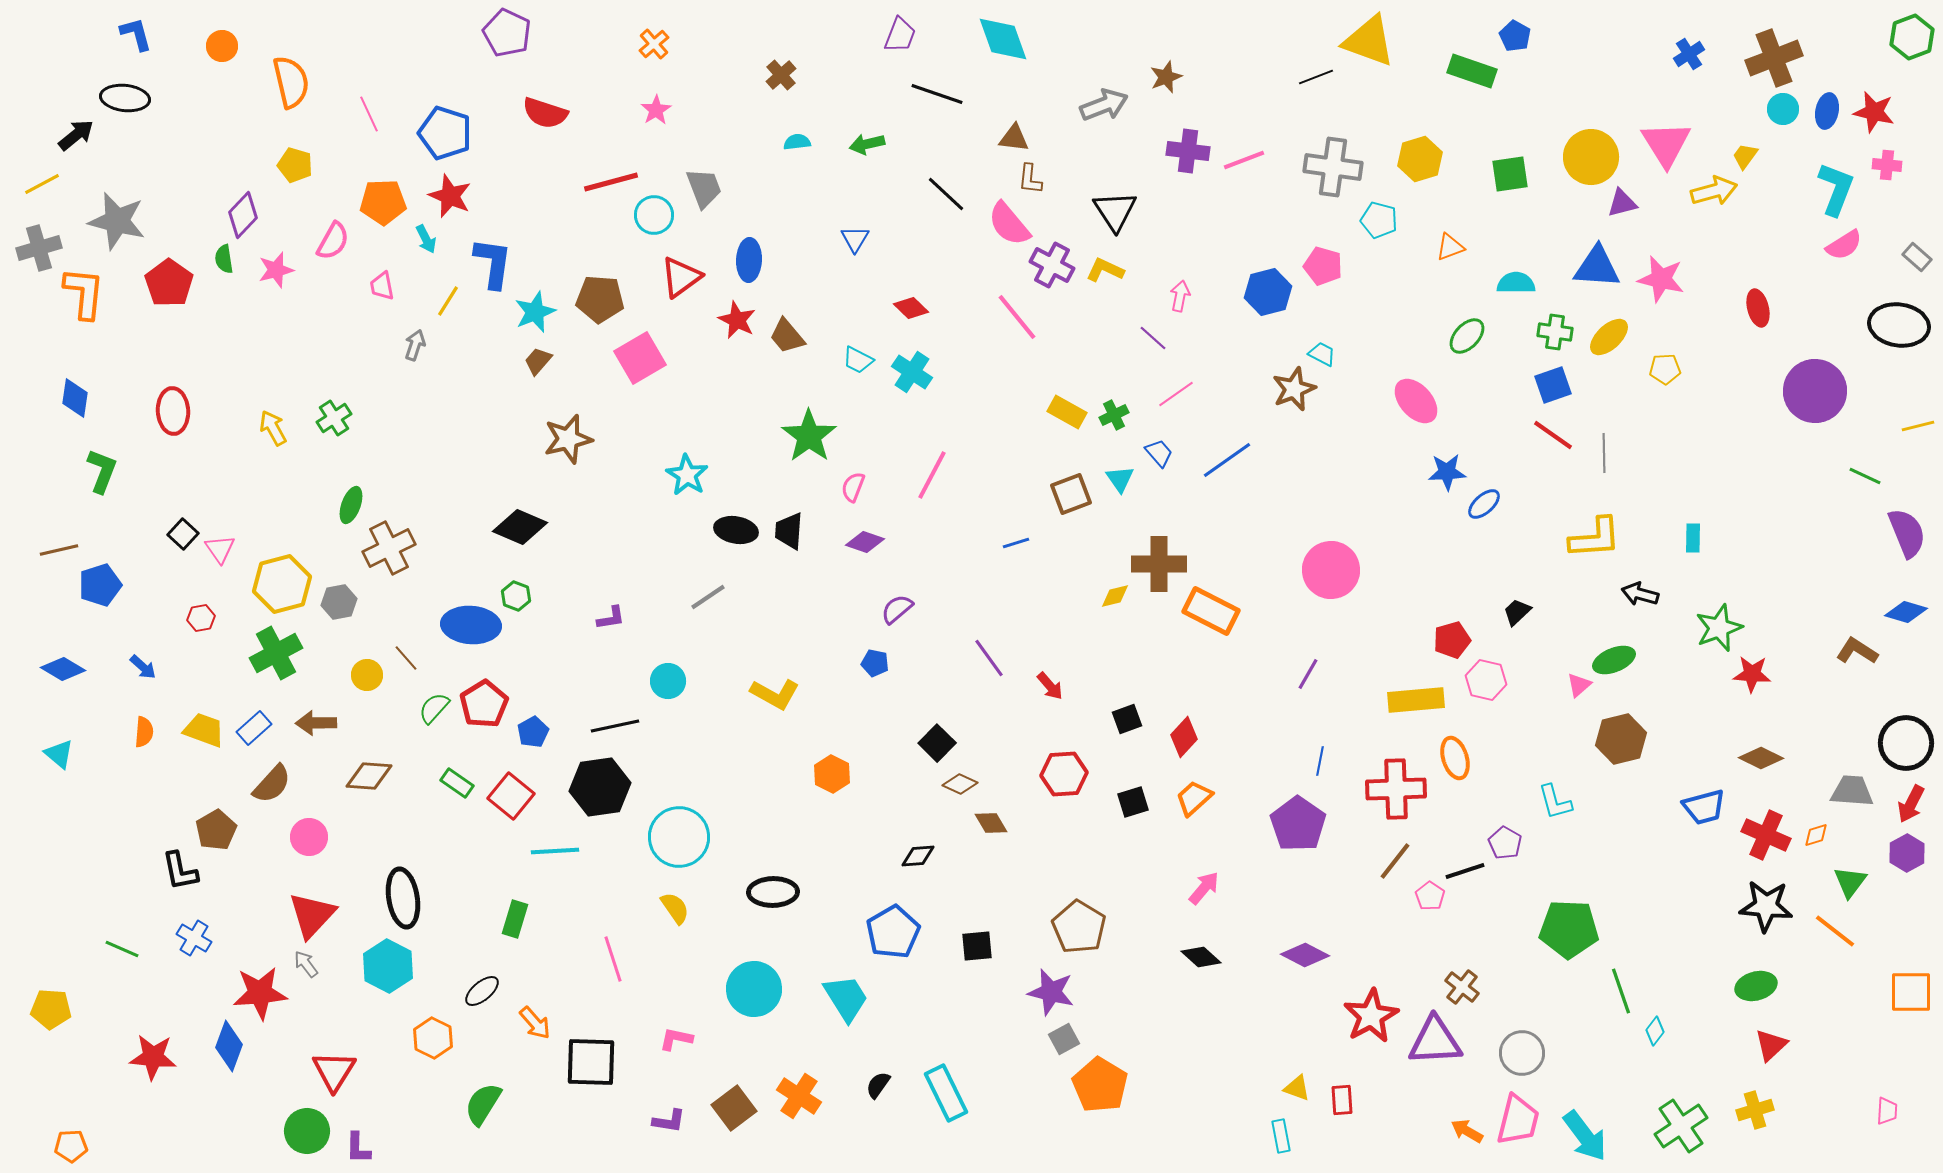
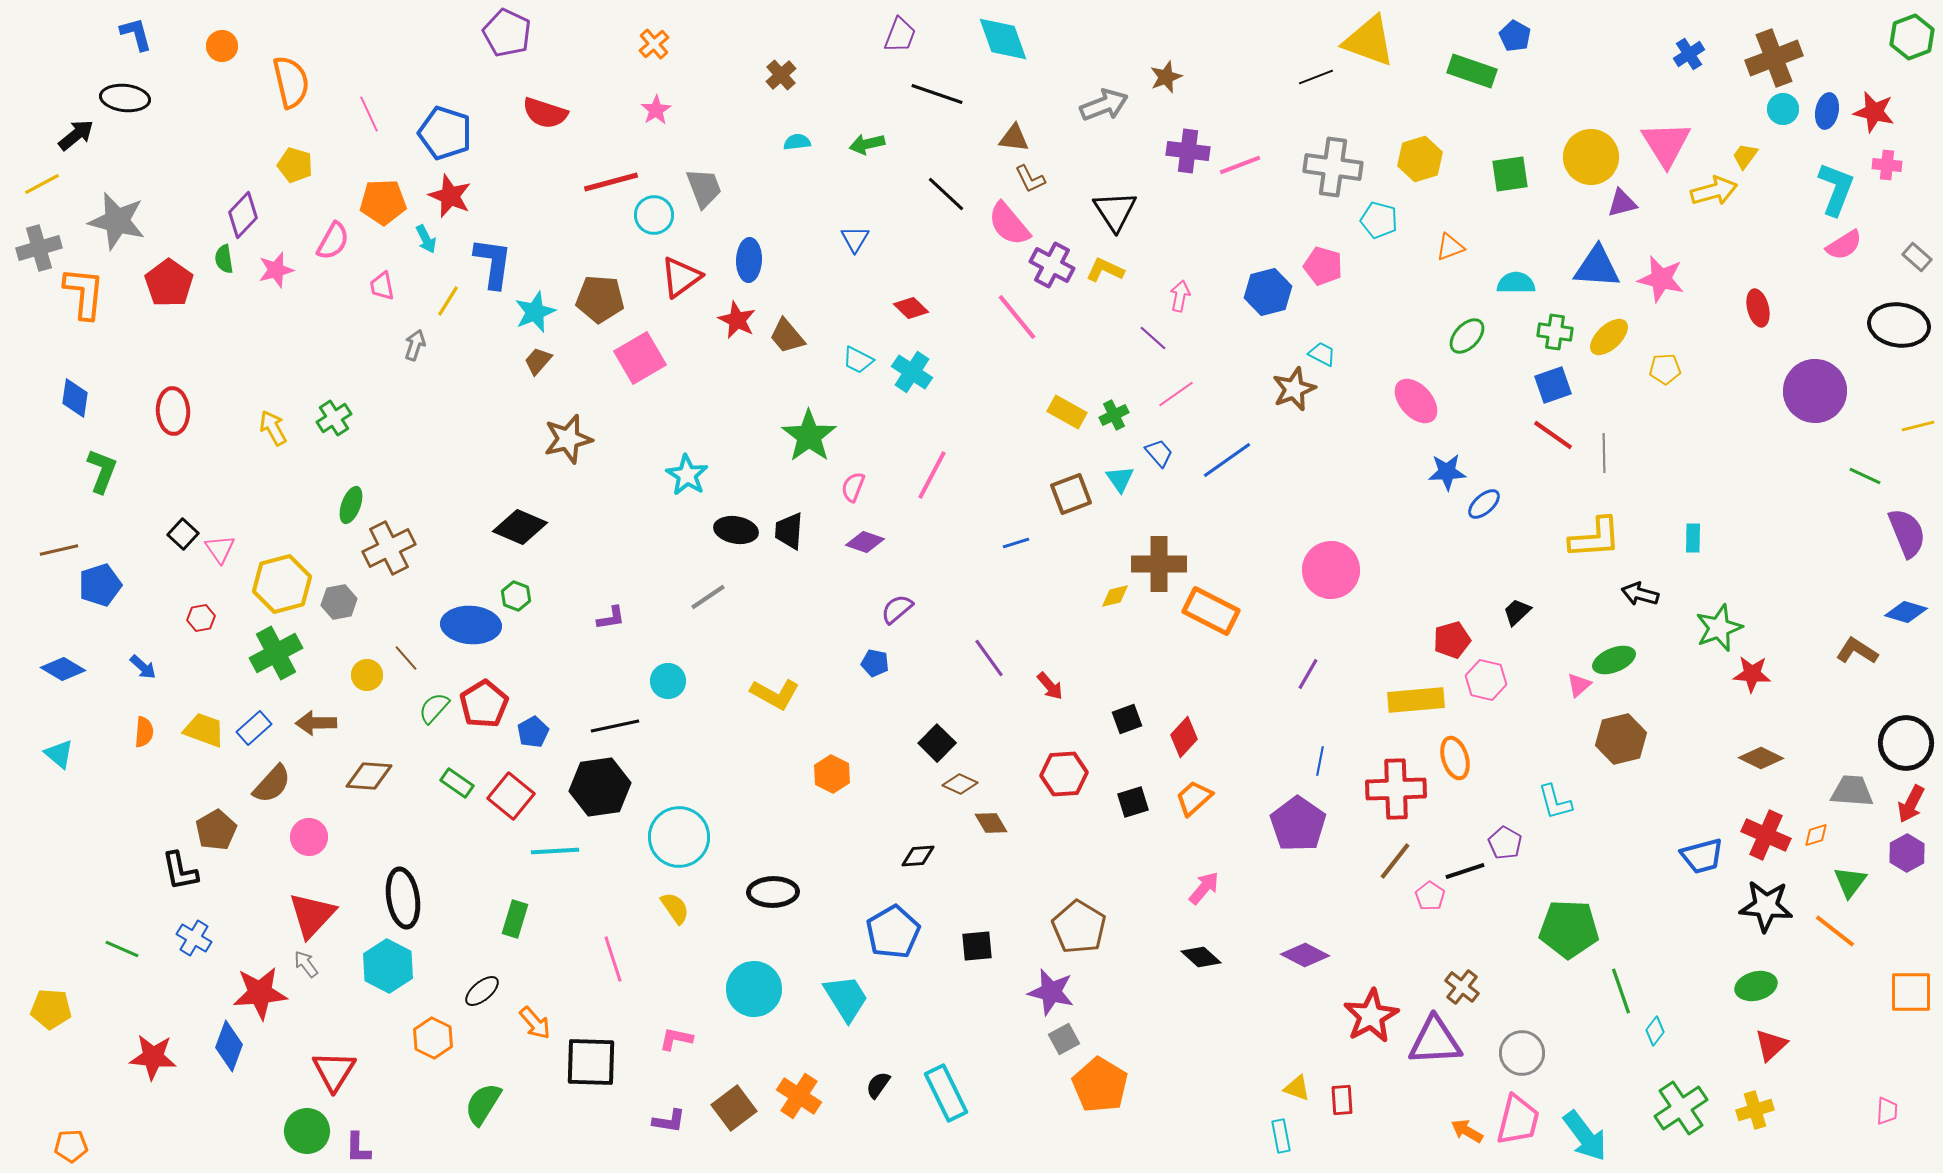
pink line at (1244, 160): moved 4 px left, 5 px down
brown L-shape at (1030, 179): rotated 32 degrees counterclockwise
blue trapezoid at (1704, 807): moved 2 px left, 49 px down
green cross at (1681, 1126): moved 18 px up
